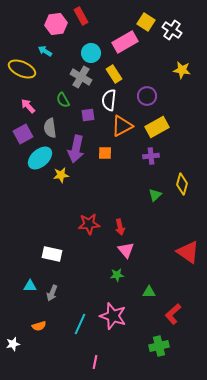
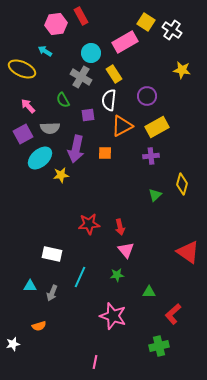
gray semicircle at (50, 128): rotated 84 degrees counterclockwise
cyan line at (80, 324): moved 47 px up
